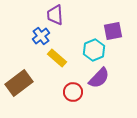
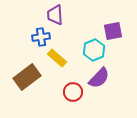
blue cross: moved 1 px down; rotated 30 degrees clockwise
brown rectangle: moved 8 px right, 6 px up
